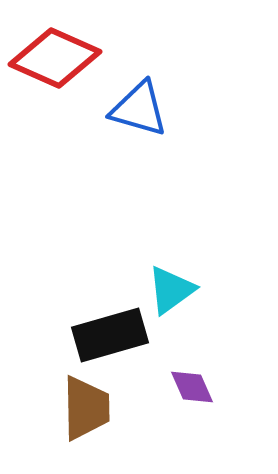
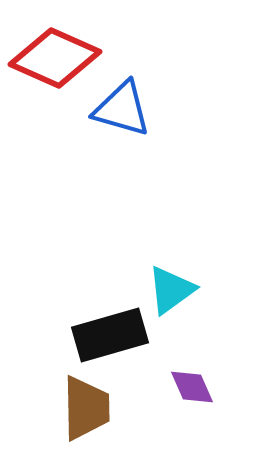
blue triangle: moved 17 px left
